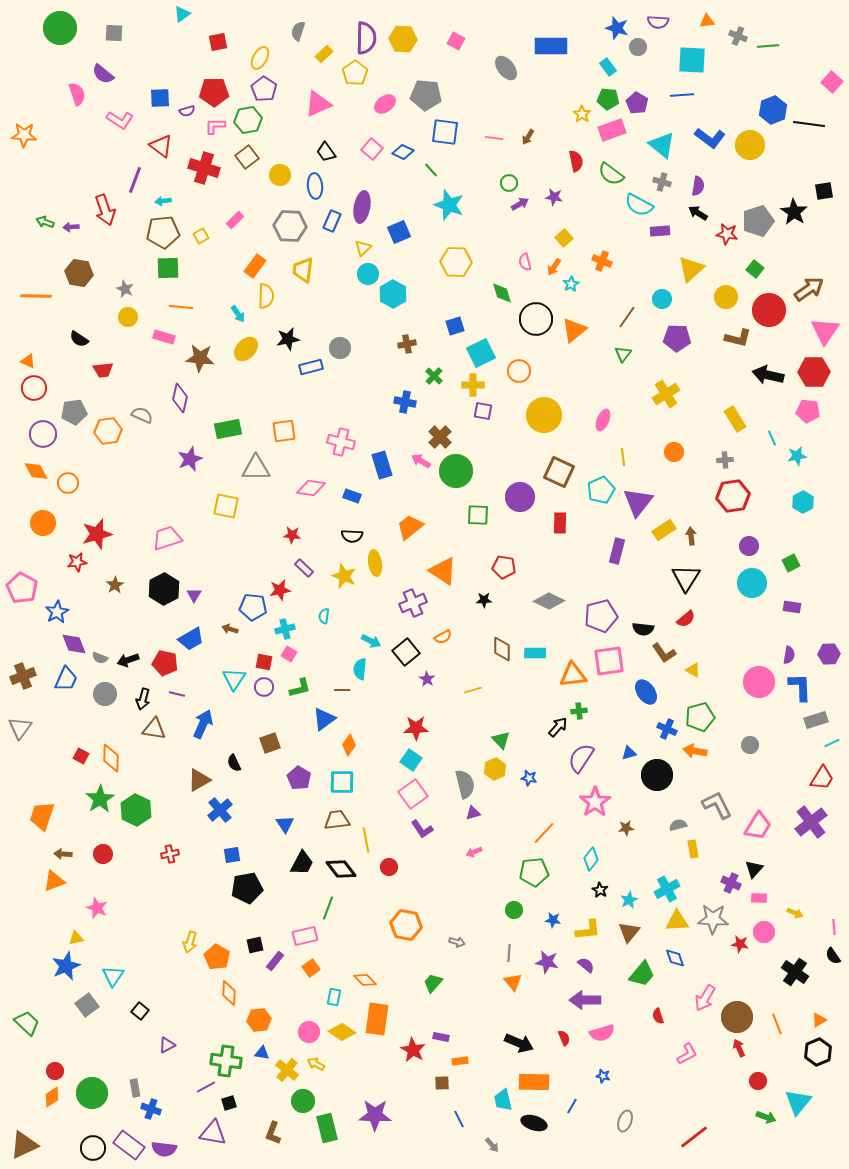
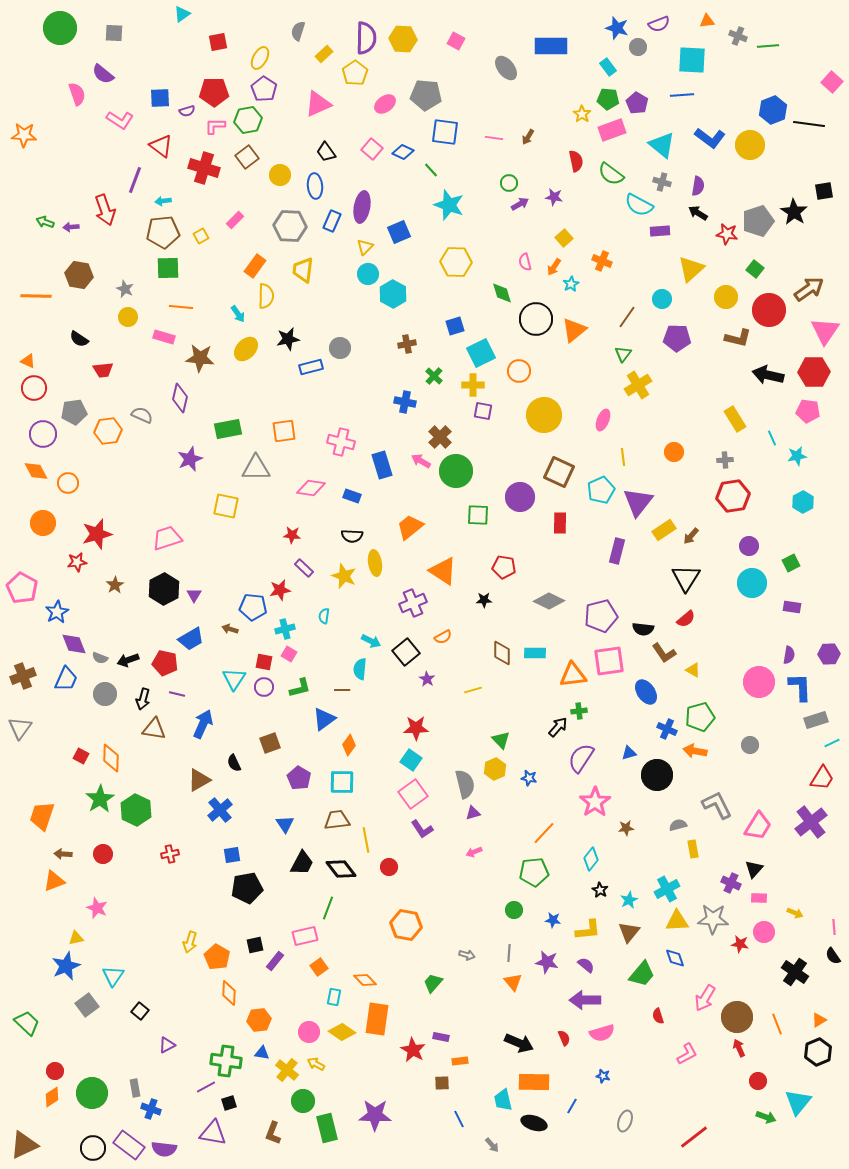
purple semicircle at (658, 22): moved 1 px right, 2 px down; rotated 25 degrees counterclockwise
yellow triangle at (363, 248): moved 2 px right, 1 px up
brown hexagon at (79, 273): moved 2 px down
yellow cross at (666, 394): moved 28 px left, 9 px up
brown arrow at (691, 536): rotated 132 degrees counterclockwise
brown diamond at (502, 649): moved 4 px down
gray arrow at (457, 942): moved 10 px right, 13 px down
orange square at (311, 968): moved 8 px right, 1 px up
